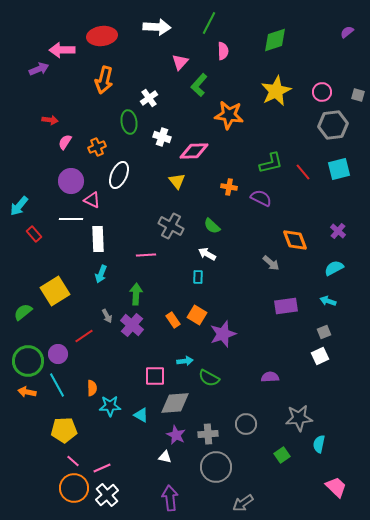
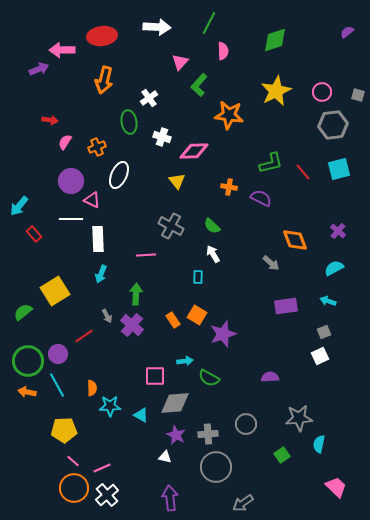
white arrow at (207, 254): moved 6 px right; rotated 30 degrees clockwise
